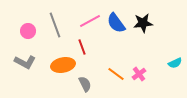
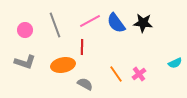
black star: rotated 12 degrees clockwise
pink circle: moved 3 px left, 1 px up
red line: rotated 21 degrees clockwise
gray L-shape: rotated 10 degrees counterclockwise
orange line: rotated 18 degrees clockwise
gray semicircle: rotated 35 degrees counterclockwise
